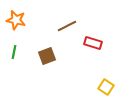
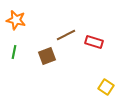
brown line: moved 1 px left, 9 px down
red rectangle: moved 1 px right, 1 px up
